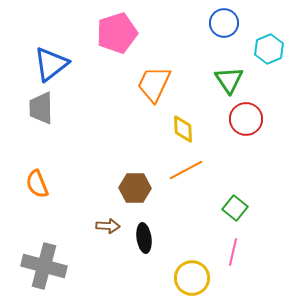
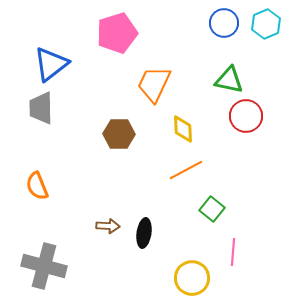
cyan hexagon: moved 3 px left, 25 px up
green triangle: rotated 44 degrees counterclockwise
red circle: moved 3 px up
orange semicircle: moved 2 px down
brown hexagon: moved 16 px left, 54 px up
green square: moved 23 px left, 1 px down
black ellipse: moved 5 px up; rotated 16 degrees clockwise
pink line: rotated 8 degrees counterclockwise
